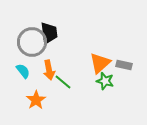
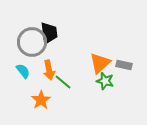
orange star: moved 5 px right
